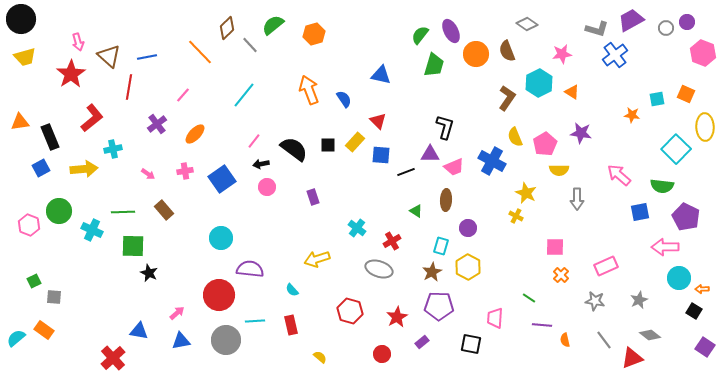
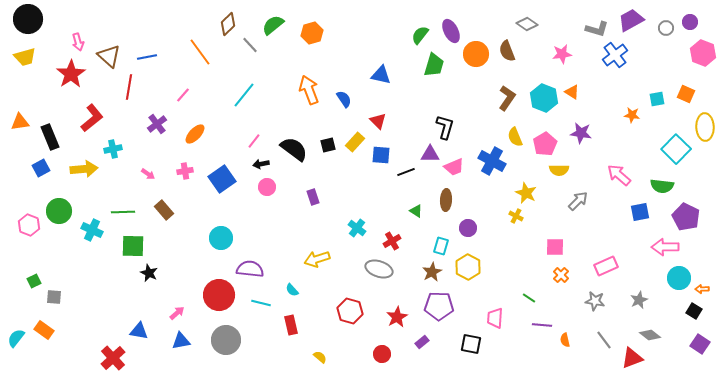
black circle at (21, 19): moved 7 px right
purple circle at (687, 22): moved 3 px right
brown diamond at (227, 28): moved 1 px right, 4 px up
orange hexagon at (314, 34): moved 2 px left, 1 px up
orange line at (200, 52): rotated 8 degrees clockwise
cyan hexagon at (539, 83): moved 5 px right, 15 px down; rotated 12 degrees counterclockwise
black square at (328, 145): rotated 14 degrees counterclockwise
gray arrow at (577, 199): moved 1 px right, 2 px down; rotated 135 degrees counterclockwise
cyan line at (255, 321): moved 6 px right, 18 px up; rotated 18 degrees clockwise
cyan semicircle at (16, 338): rotated 12 degrees counterclockwise
purple square at (705, 347): moved 5 px left, 3 px up
